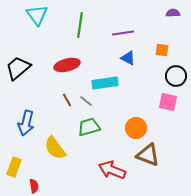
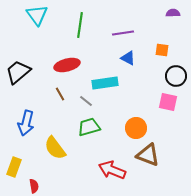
black trapezoid: moved 4 px down
brown line: moved 7 px left, 6 px up
